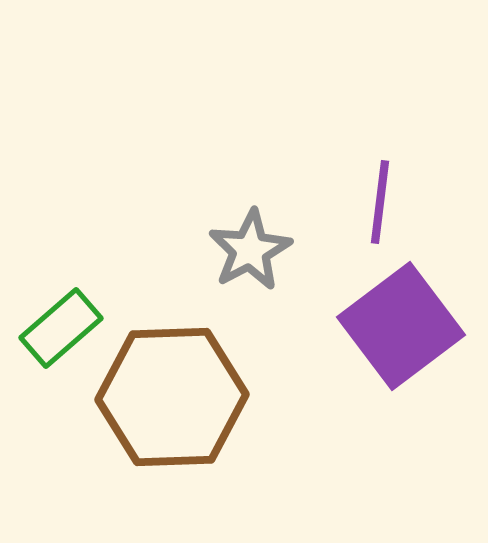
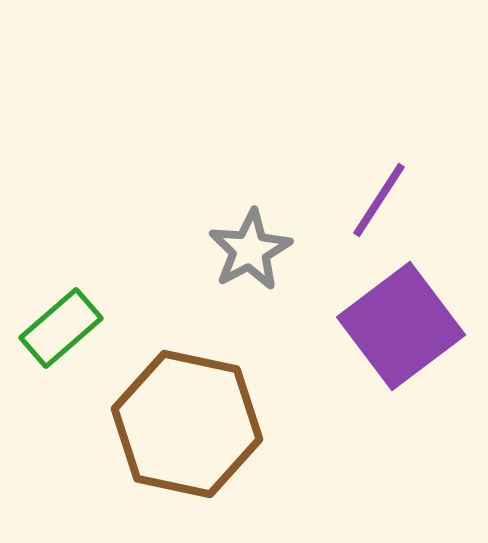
purple line: moved 1 px left, 2 px up; rotated 26 degrees clockwise
brown hexagon: moved 15 px right, 27 px down; rotated 14 degrees clockwise
